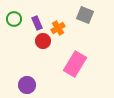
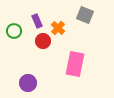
green circle: moved 12 px down
purple rectangle: moved 2 px up
orange cross: rotated 16 degrees counterclockwise
pink rectangle: rotated 20 degrees counterclockwise
purple circle: moved 1 px right, 2 px up
